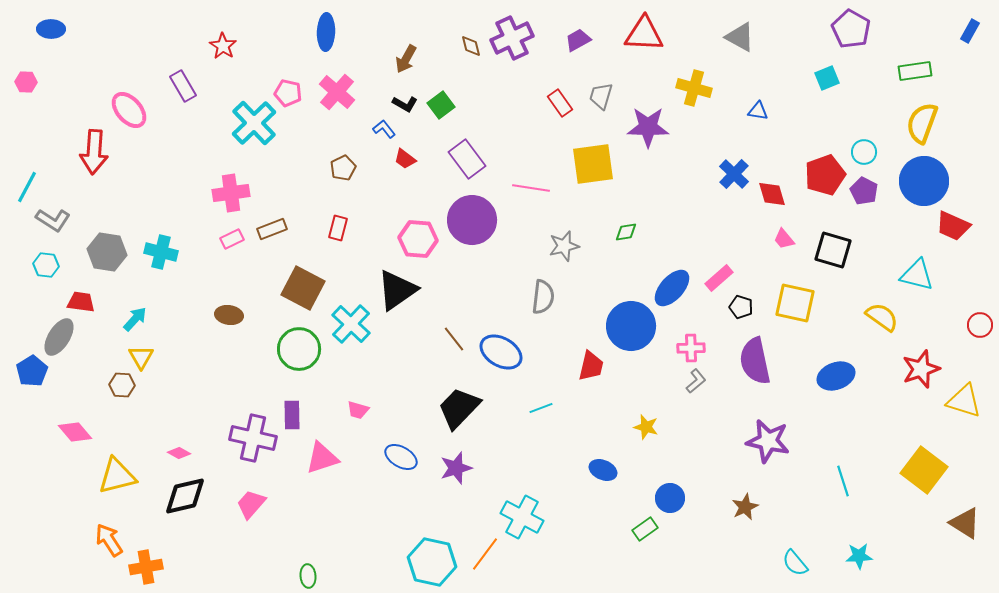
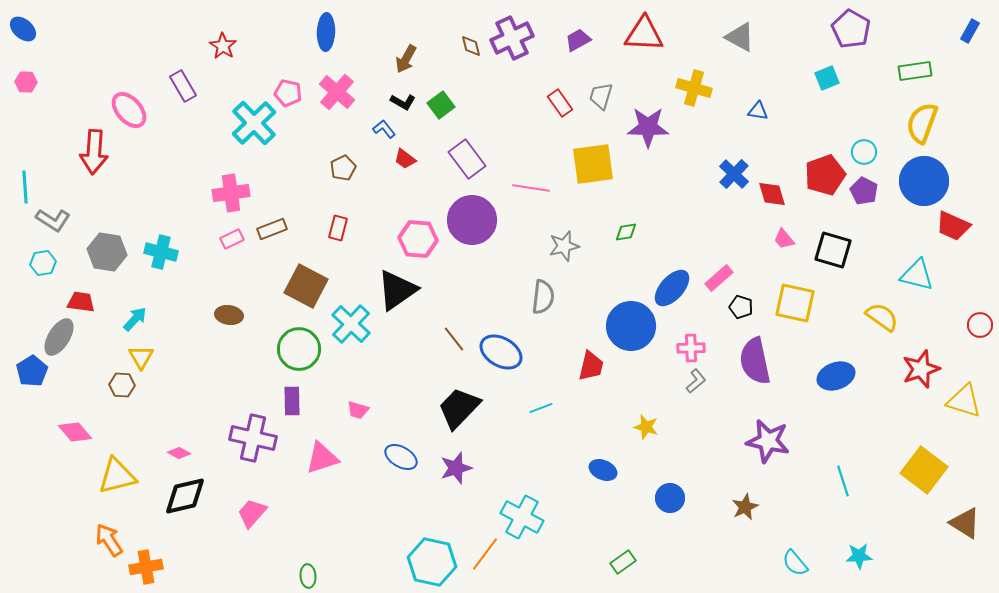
blue ellipse at (51, 29): moved 28 px left; rotated 40 degrees clockwise
black L-shape at (405, 104): moved 2 px left, 2 px up
cyan line at (27, 187): moved 2 px left; rotated 32 degrees counterclockwise
cyan hexagon at (46, 265): moved 3 px left, 2 px up; rotated 15 degrees counterclockwise
brown square at (303, 288): moved 3 px right, 2 px up
purple rectangle at (292, 415): moved 14 px up
pink trapezoid at (251, 504): moved 1 px right, 9 px down
green rectangle at (645, 529): moved 22 px left, 33 px down
